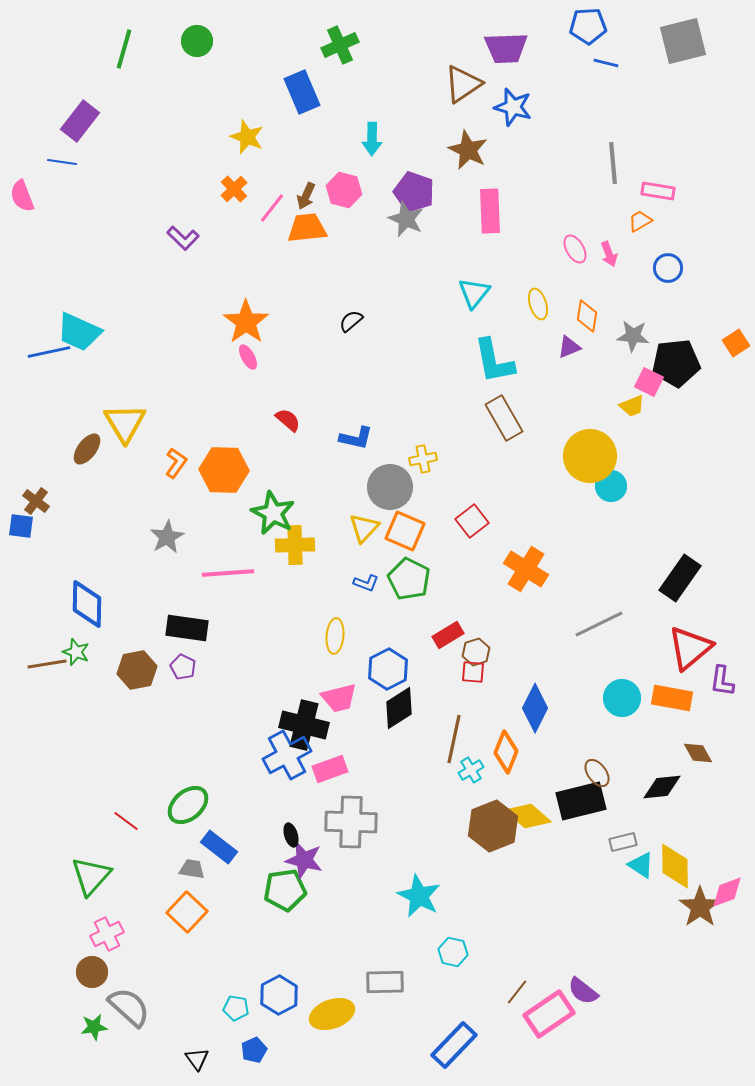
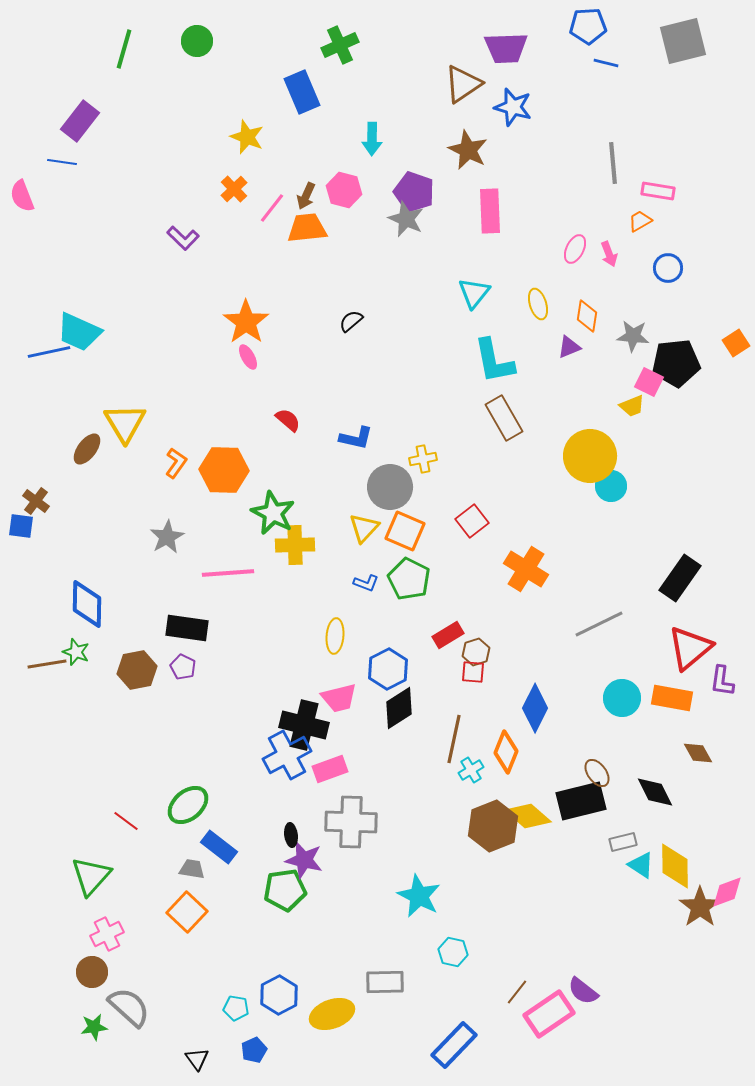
pink ellipse at (575, 249): rotated 56 degrees clockwise
black diamond at (662, 787): moved 7 px left, 5 px down; rotated 69 degrees clockwise
black ellipse at (291, 835): rotated 10 degrees clockwise
